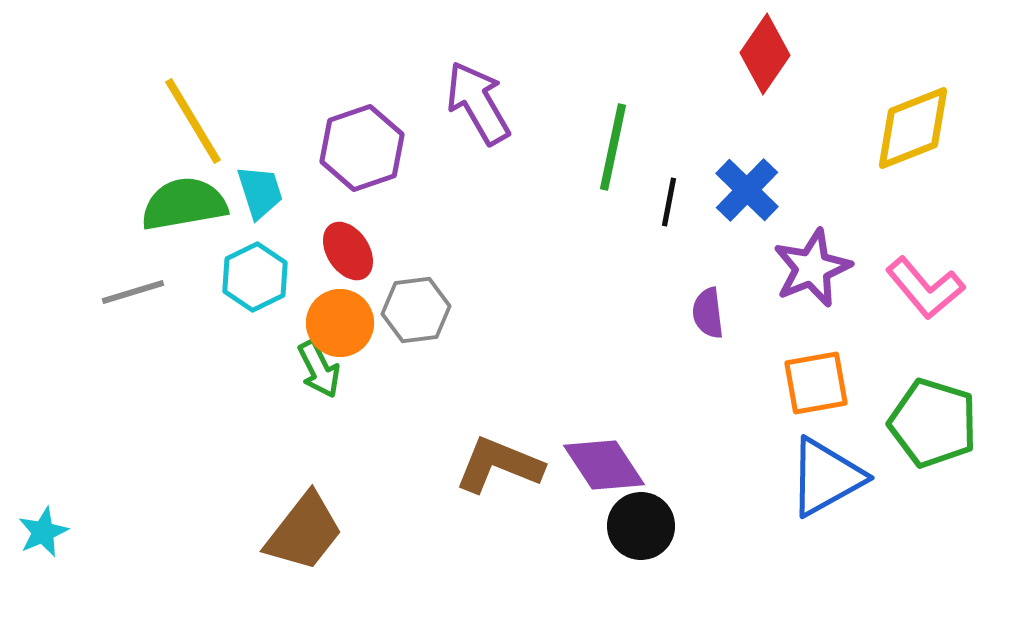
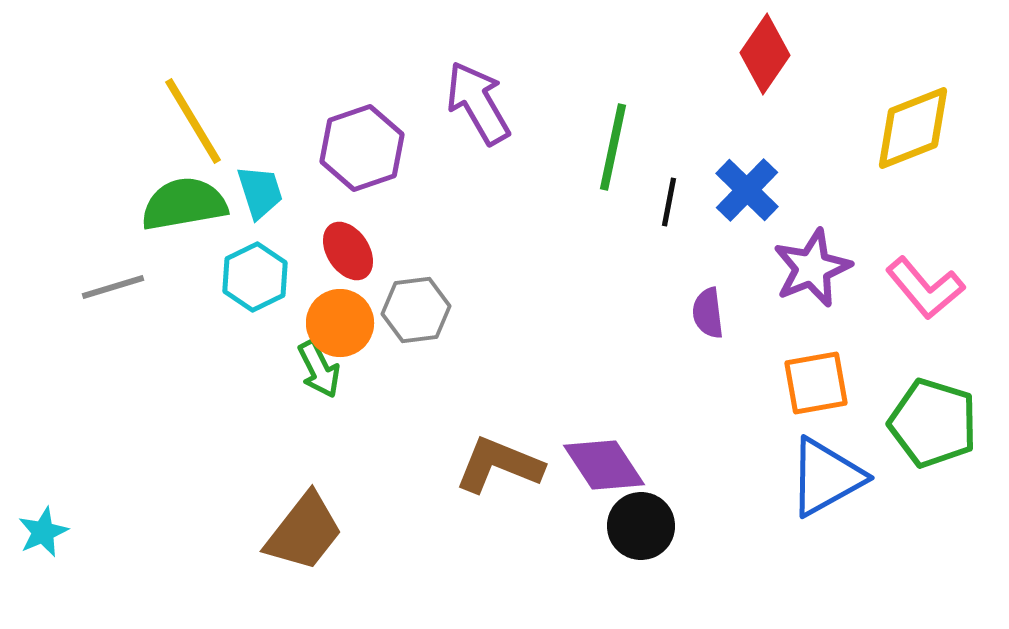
gray line: moved 20 px left, 5 px up
